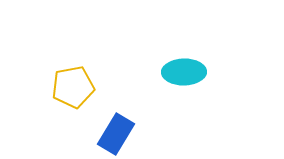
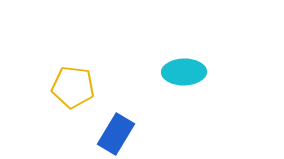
yellow pentagon: rotated 18 degrees clockwise
